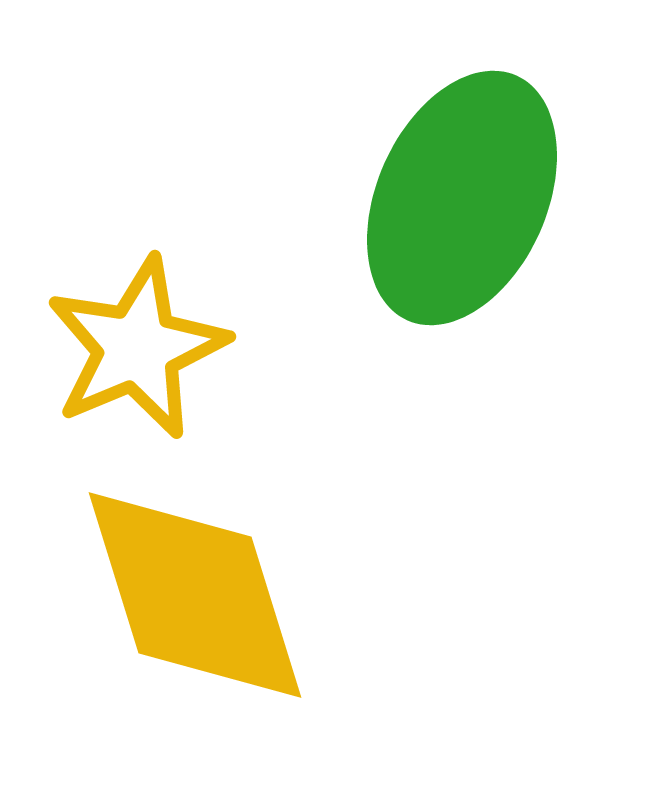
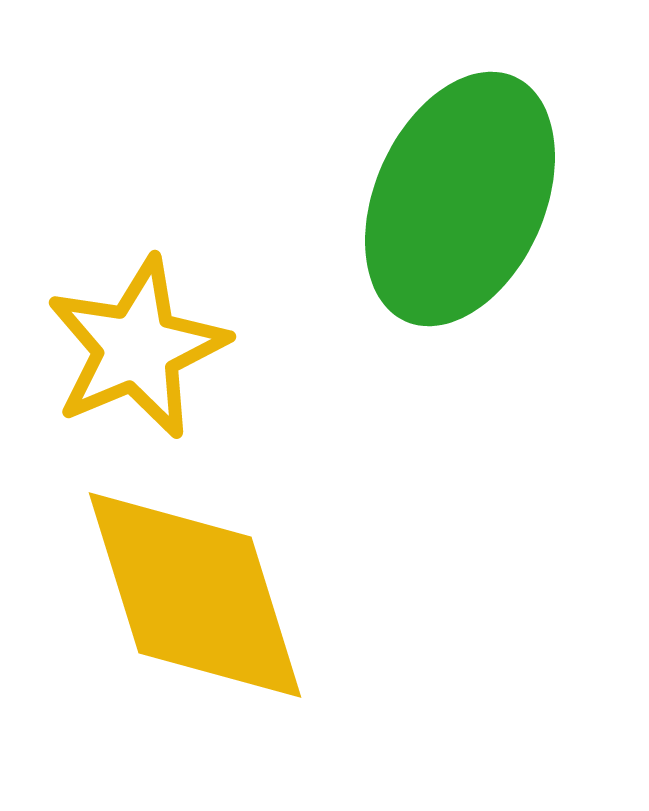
green ellipse: moved 2 px left, 1 px down
